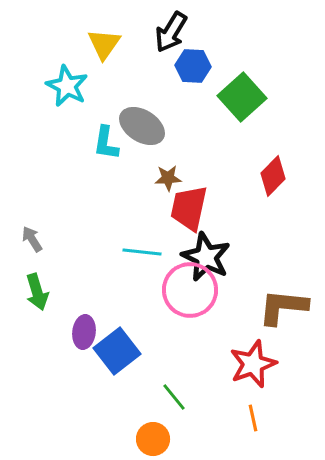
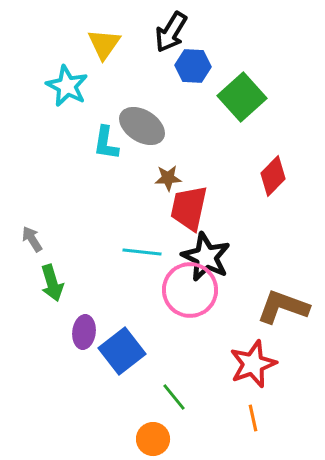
green arrow: moved 15 px right, 9 px up
brown L-shape: rotated 14 degrees clockwise
blue square: moved 5 px right
